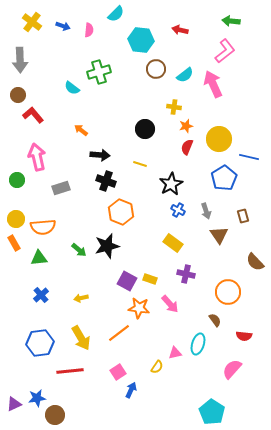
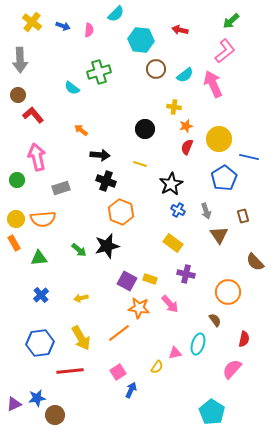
green arrow at (231, 21): rotated 48 degrees counterclockwise
orange semicircle at (43, 227): moved 8 px up
red semicircle at (244, 336): moved 3 px down; rotated 84 degrees counterclockwise
